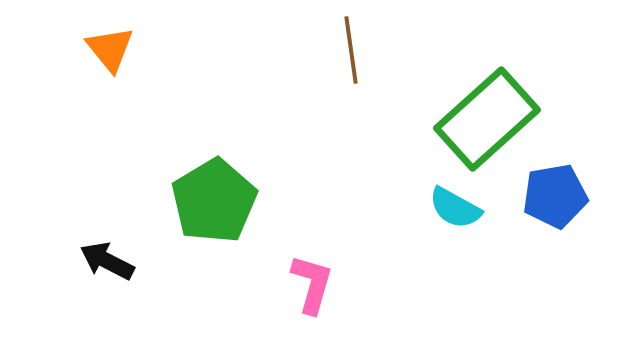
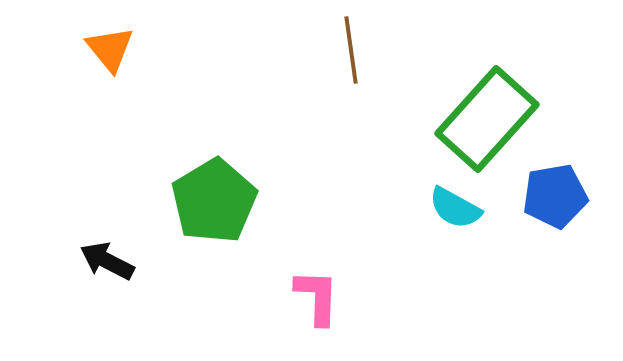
green rectangle: rotated 6 degrees counterclockwise
pink L-shape: moved 5 px right, 13 px down; rotated 14 degrees counterclockwise
